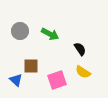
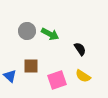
gray circle: moved 7 px right
yellow semicircle: moved 4 px down
blue triangle: moved 6 px left, 4 px up
